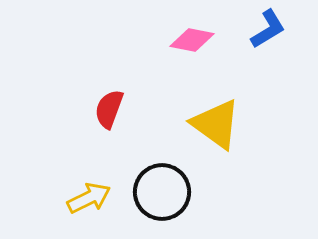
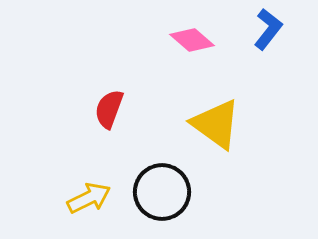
blue L-shape: rotated 21 degrees counterclockwise
pink diamond: rotated 30 degrees clockwise
